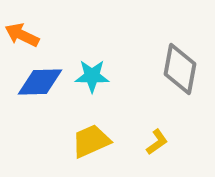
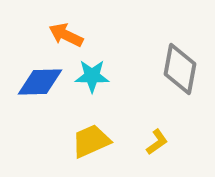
orange arrow: moved 44 px right
